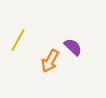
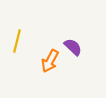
yellow line: moved 1 px left, 1 px down; rotated 15 degrees counterclockwise
